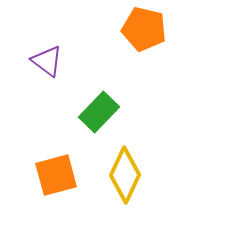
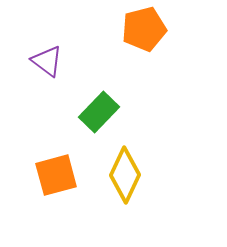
orange pentagon: rotated 27 degrees counterclockwise
